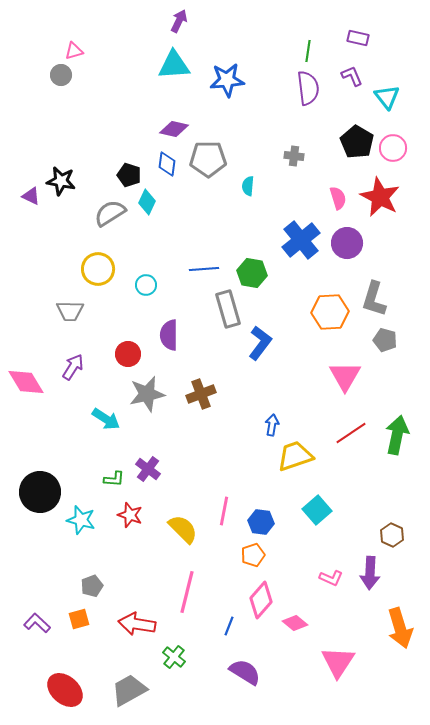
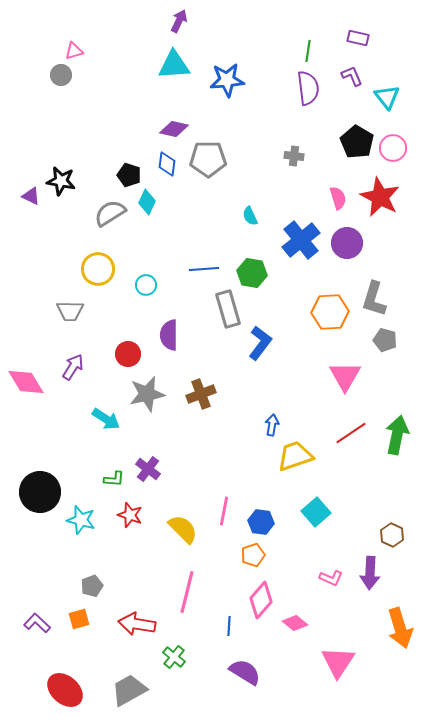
cyan semicircle at (248, 186): moved 2 px right, 30 px down; rotated 30 degrees counterclockwise
cyan square at (317, 510): moved 1 px left, 2 px down
blue line at (229, 626): rotated 18 degrees counterclockwise
